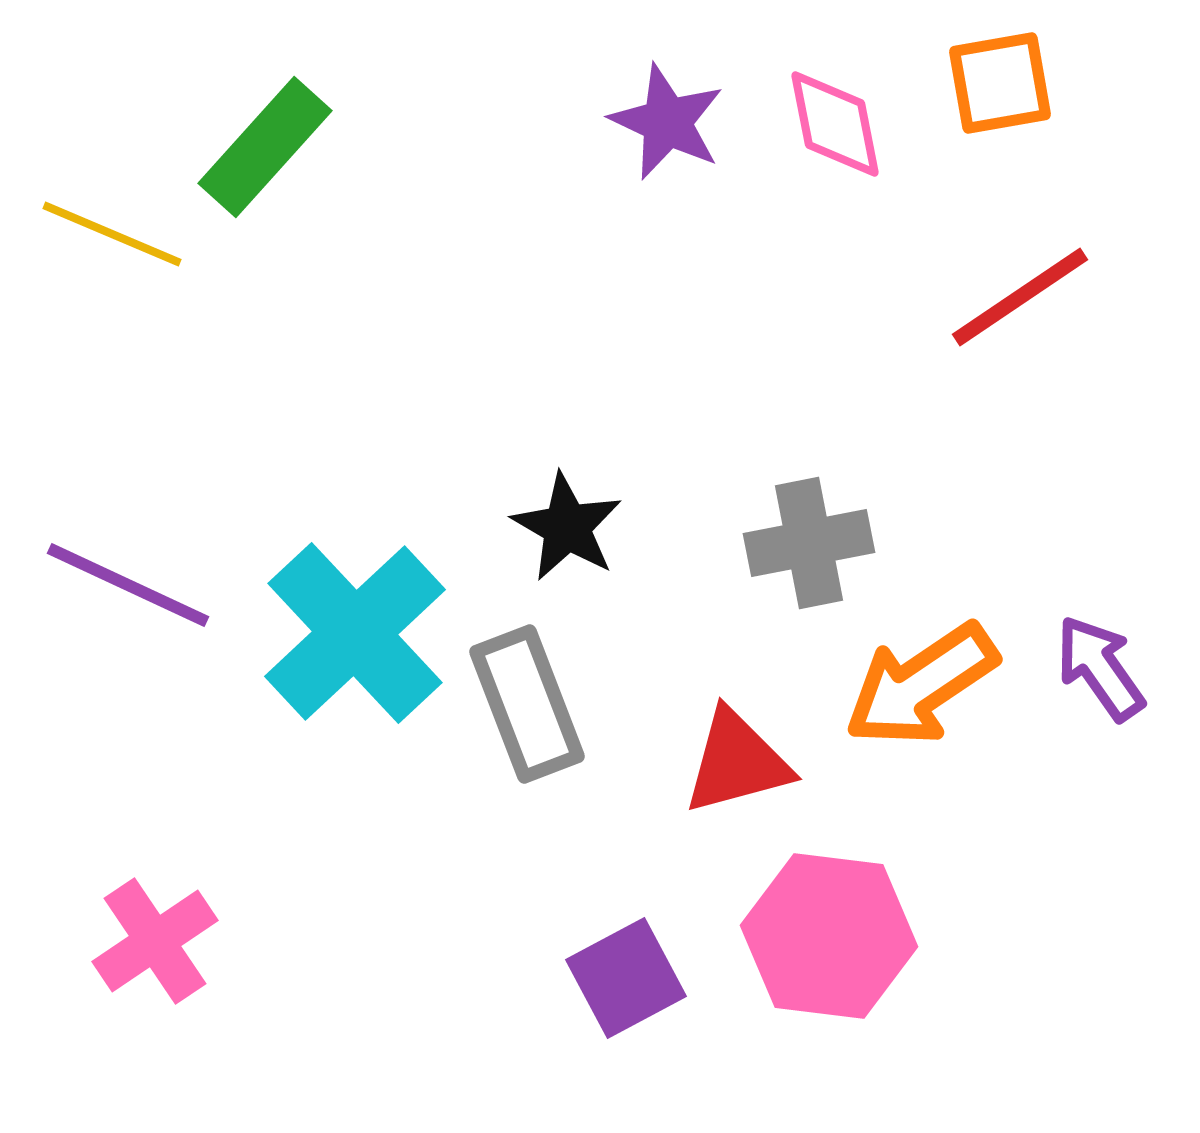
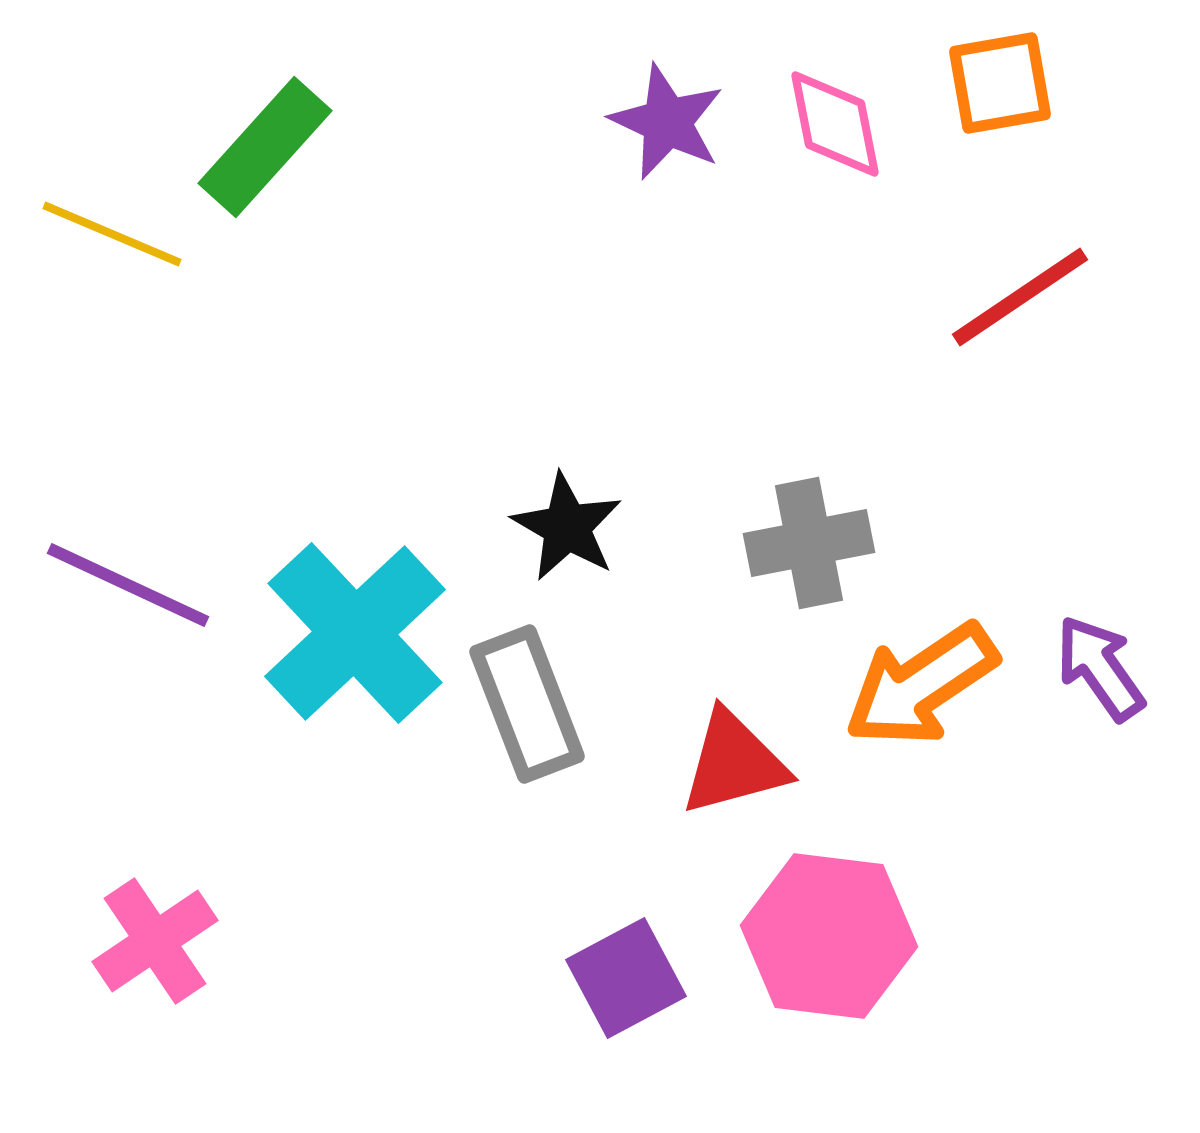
red triangle: moved 3 px left, 1 px down
